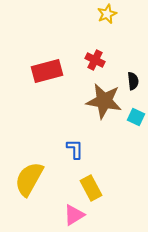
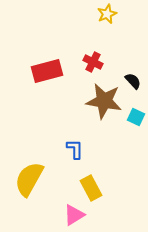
red cross: moved 2 px left, 2 px down
black semicircle: rotated 36 degrees counterclockwise
